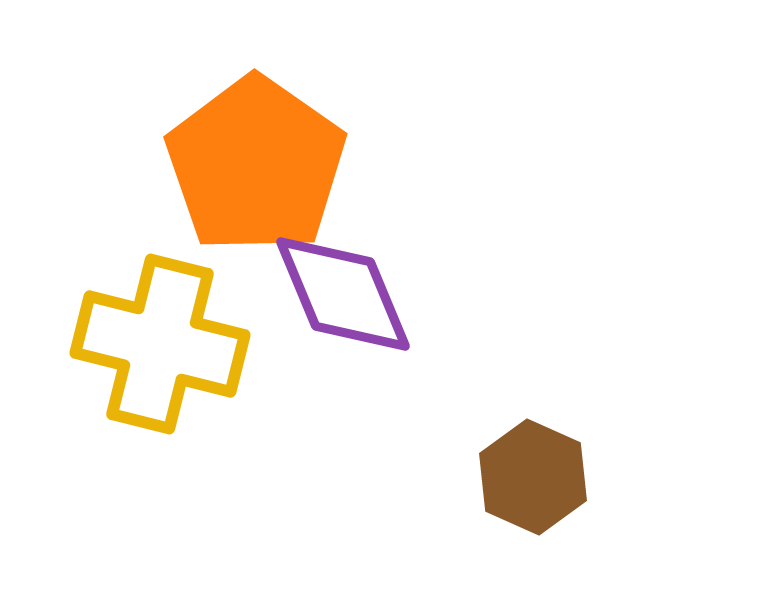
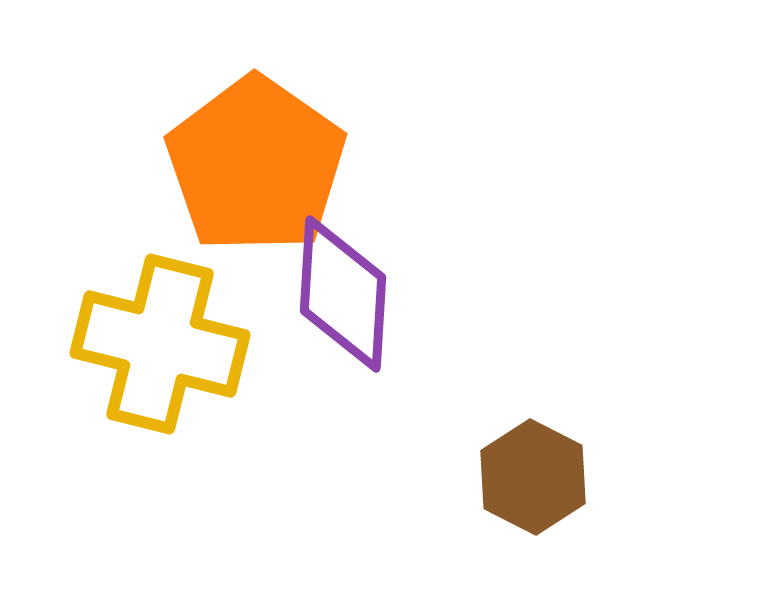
purple diamond: rotated 26 degrees clockwise
brown hexagon: rotated 3 degrees clockwise
